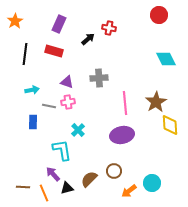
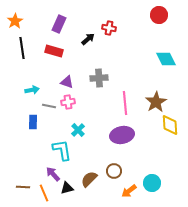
black line: moved 3 px left, 6 px up; rotated 15 degrees counterclockwise
